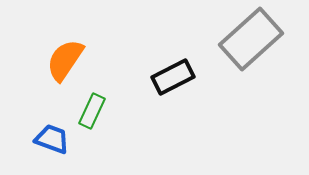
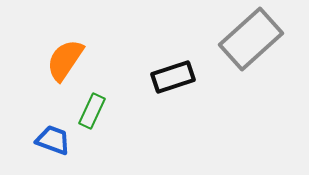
black rectangle: rotated 9 degrees clockwise
blue trapezoid: moved 1 px right, 1 px down
